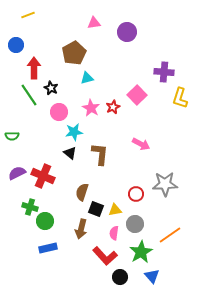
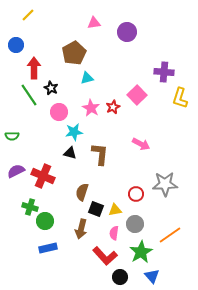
yellow line: rotated 24 degrees counterclockwise
black triangle: rotated 24 degrees counterclockwise
purple semicircle: moved 1 px left, 2 px up
